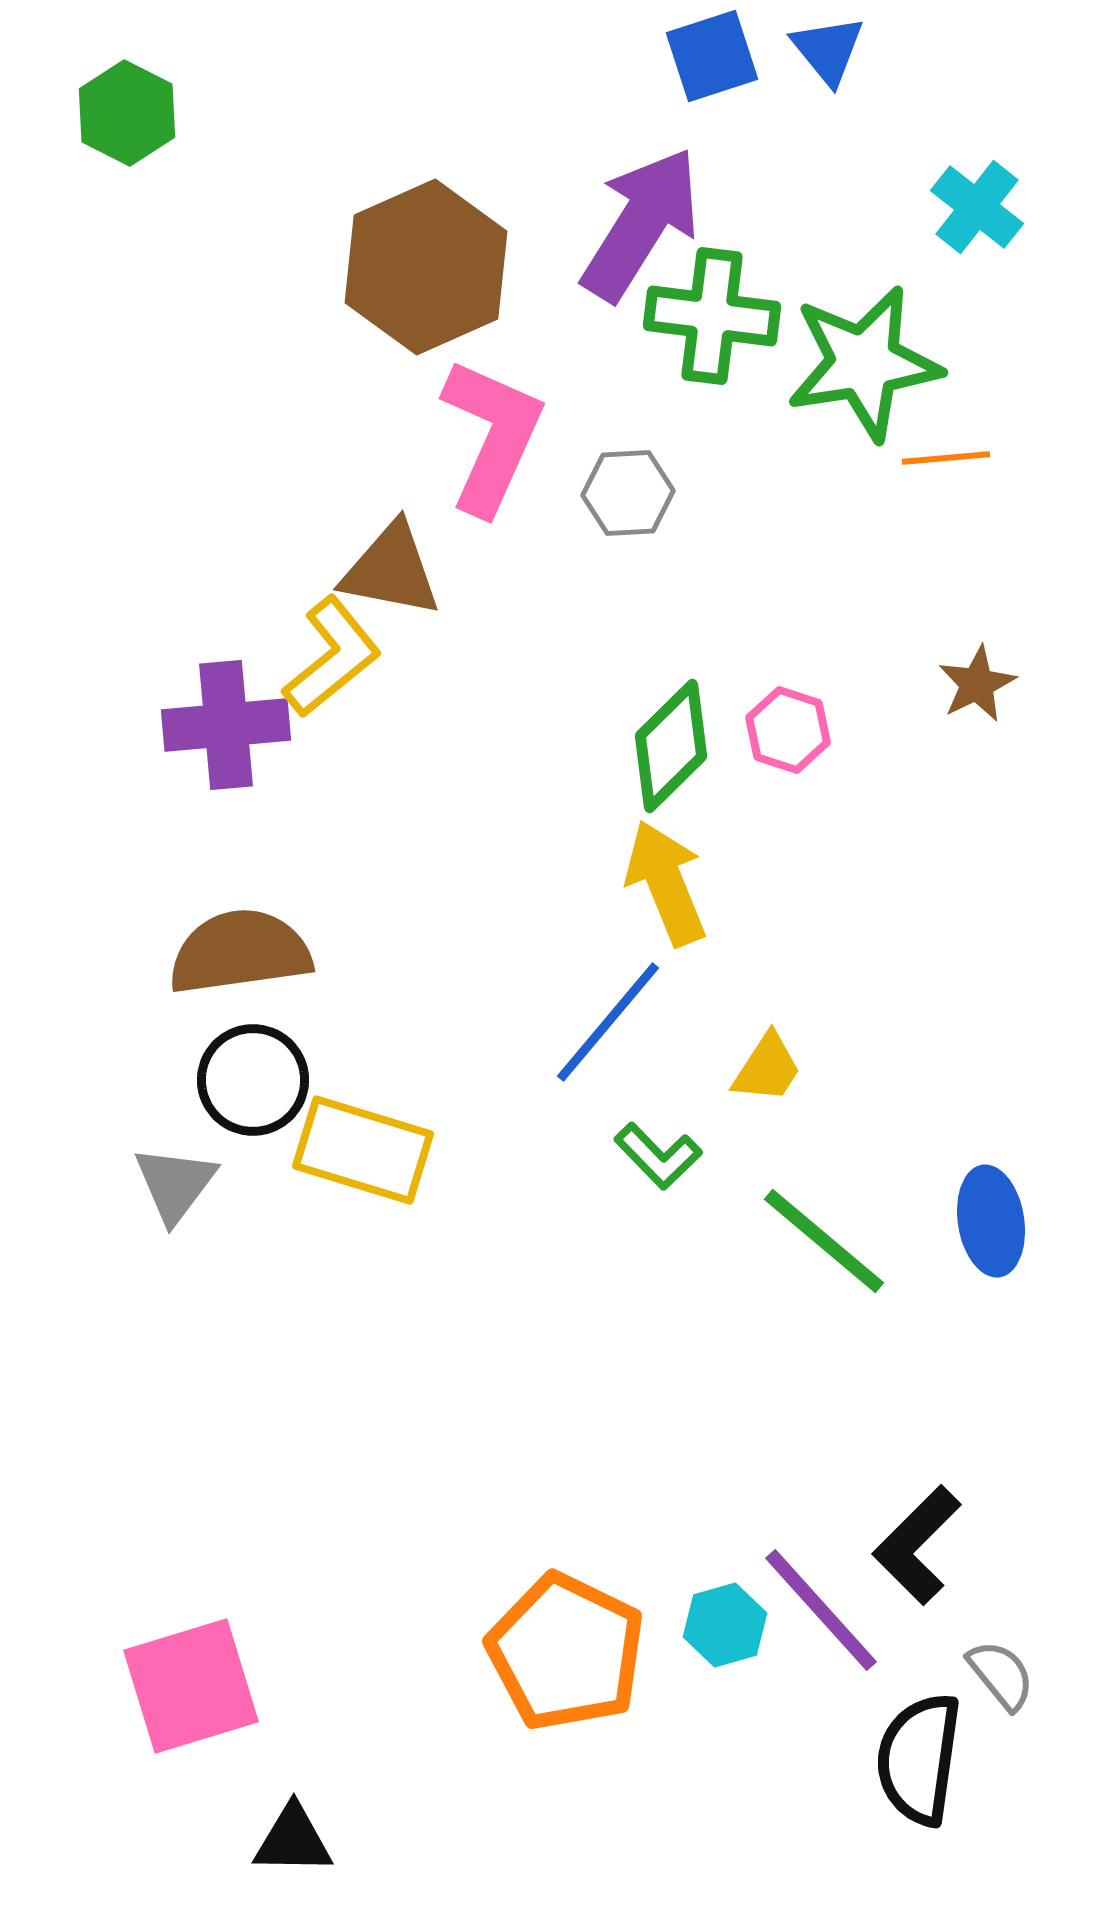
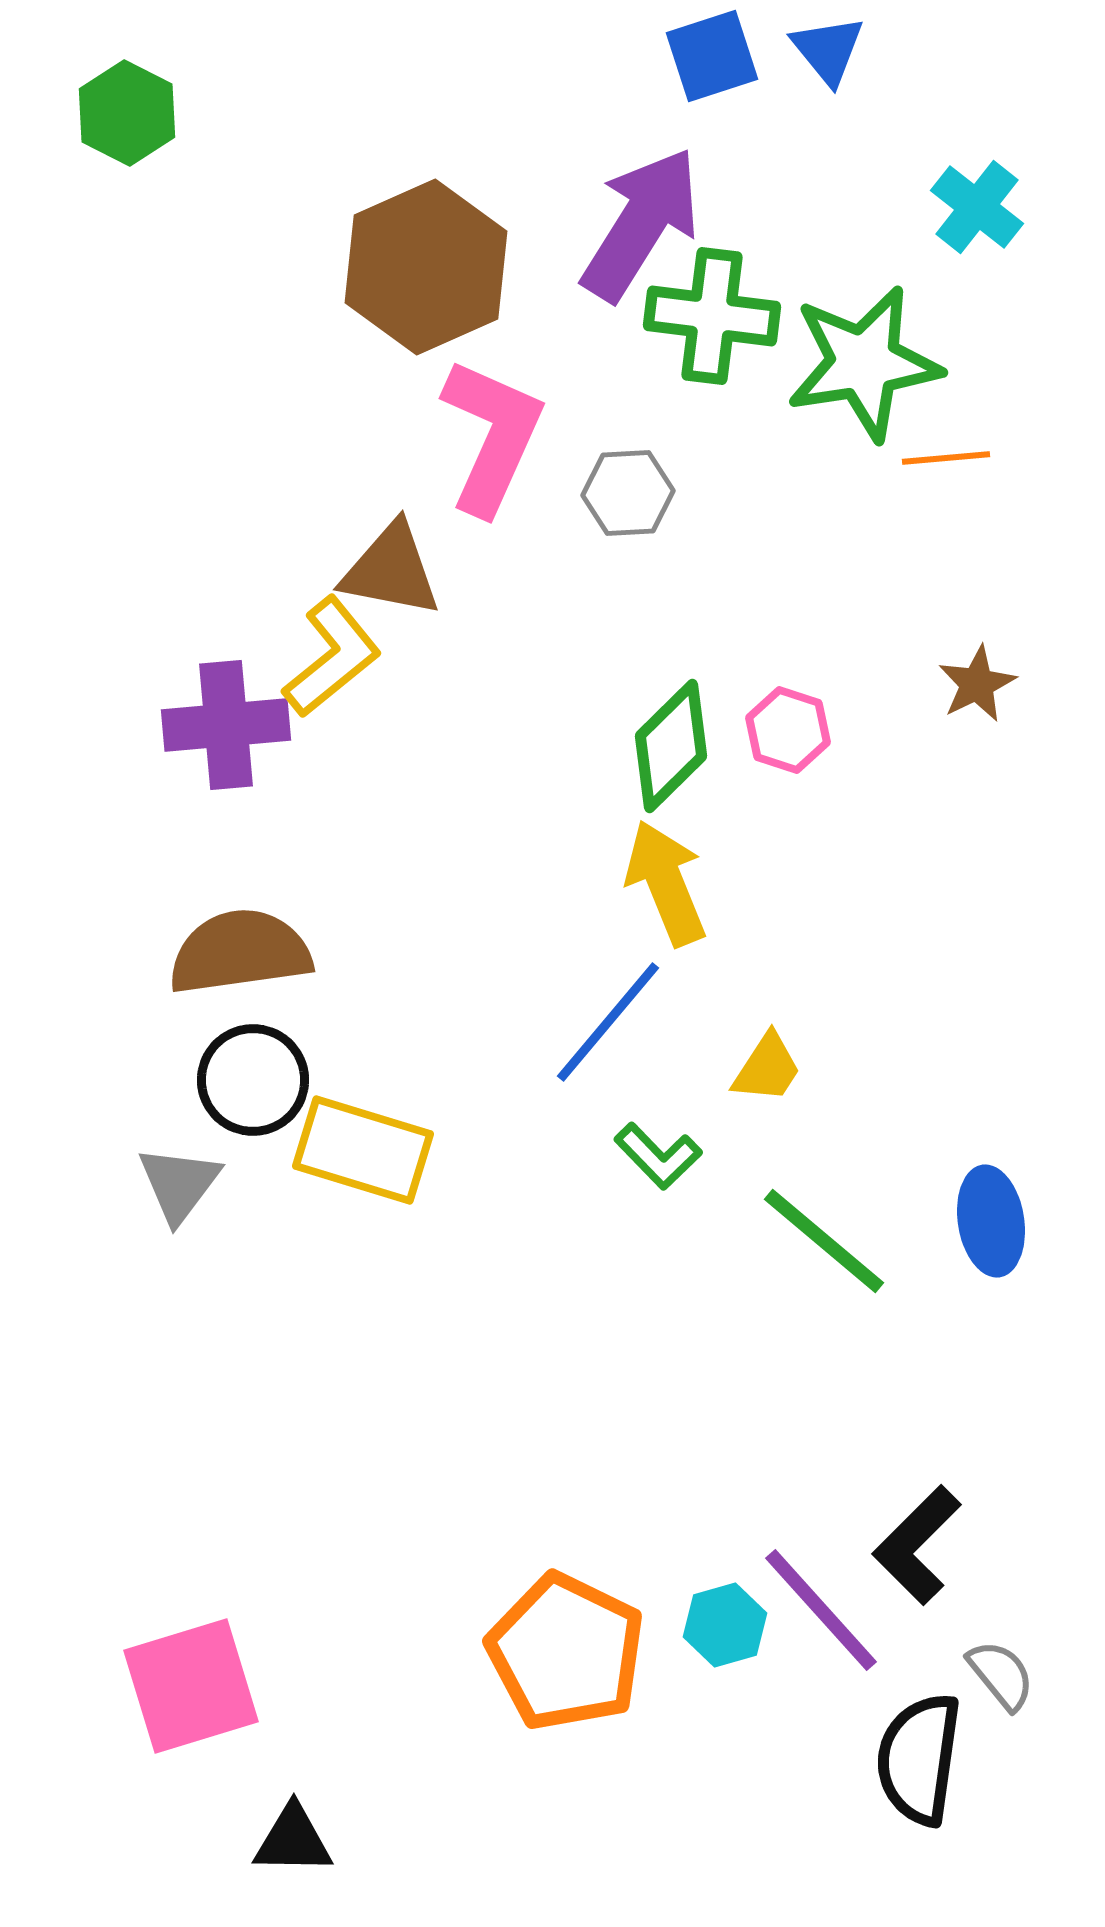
gray triangle: moved 4 px right
